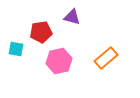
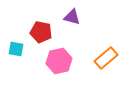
red pentagon: rotated 20 degrees clockwise
